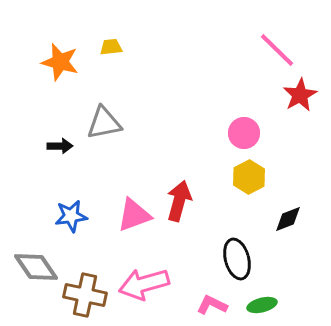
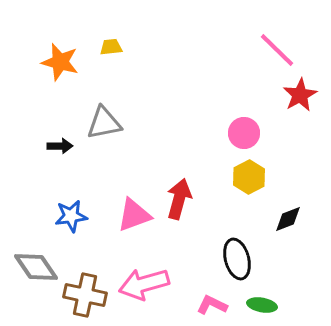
red arrow: moved 2 px up
green ellipse: rotated 24 degrees clockwise
